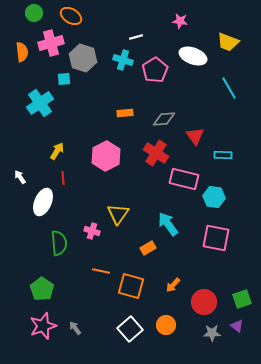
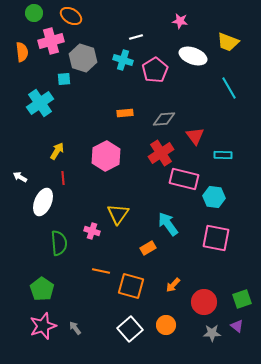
pink cross at (51, 43): moved 2 px up
red cross at (156, 153): moved 5 px right; rotated 25 degrees clockwise
white arrow at (20, 177): rotated 24 degrees counterclockwise
